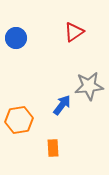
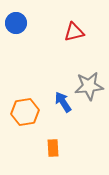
red triangle: rotated 20 degrees clockwise
blue circle: moved 15 px up
blue arrow: moved 1 px right, 3 px up; rotated 70 degrees counterclockwise
orange hexagon: moved 6 px right, 8 px up
